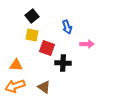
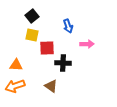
blue arrow: moved 1 px right, 1 px up
red square: rotated 21 degrees counterclockwise
brown triangle: moved 7 px right, 1 px up
